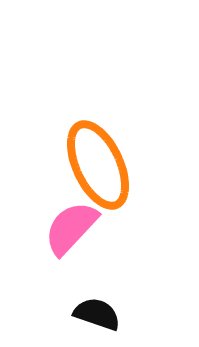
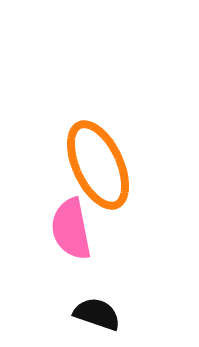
pink semicircle: moved 1 px down; rotated 54 degrees counterclockwise
